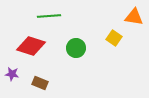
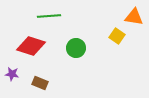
yellow square: moved 3 px right, 2 px up
